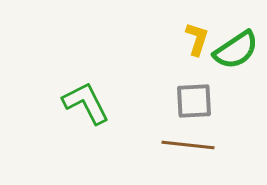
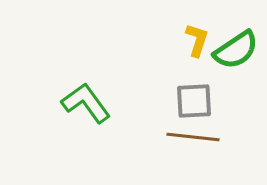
yellow L-shape: moved 1 px down
green L-shape: rotated 9 degrees counterclockwise
brown line: moved 5 px right, 8 px up
